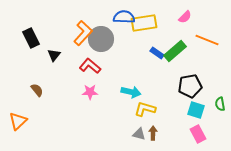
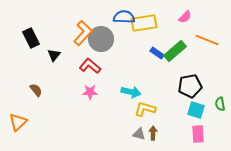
brown semicircle: moved 1 px left
orange triangle: moved 1 px down
pink rectangle: rotated 24 degrees clockwise
